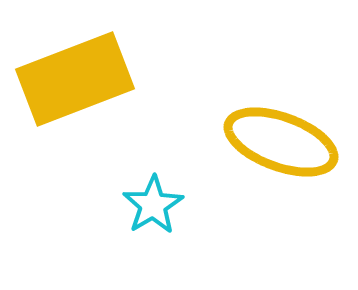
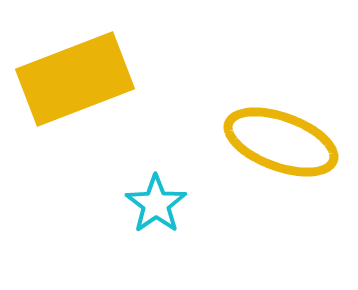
cyan star: moved 3 px right, 1 px up; rotated 4 degrees counterclockwise
